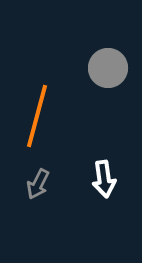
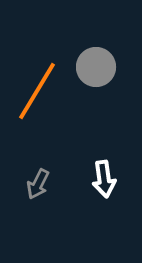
gray circle: moved 12 px left, 1 px up
orange line: moved 25 px up; rotated 16 degrees clockwise
